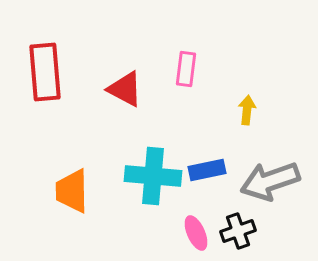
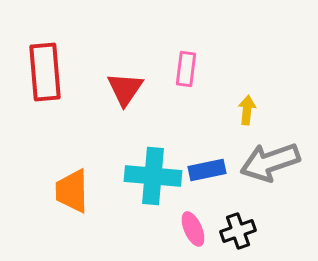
red triangle: rotated 36 degrees clockwise
gray arrow: moved 19 px up
pink ellipse: moved 3 px left, 4 px up
